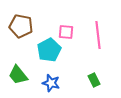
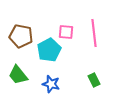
brown pentagon: moved 10 px down
pink line: moved 4 px left, 2 px up
blue star: moved 1 px down
